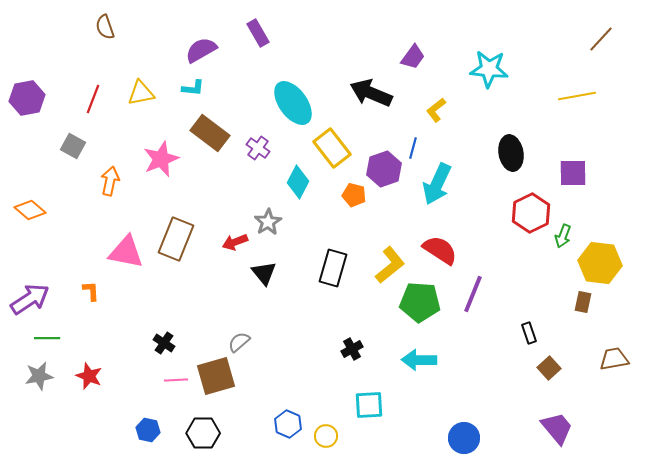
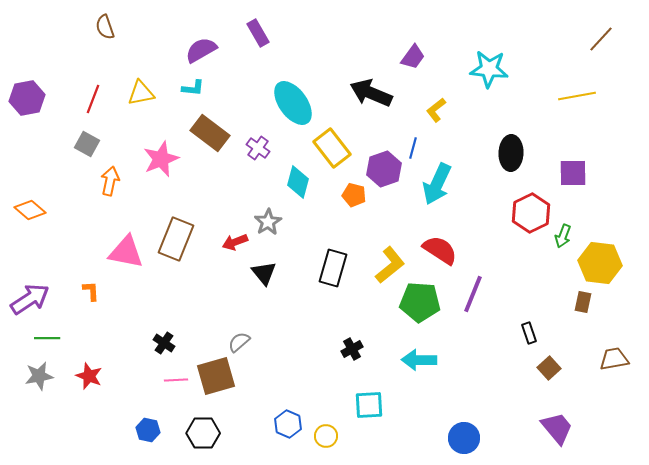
gray square at (73, 146): moved 14 px right, 2 px up
black ellipse at (511, 153): rotated 12 degrees clockwise
cyan diamond at (298, 182): rotated 12 degrees counterclockwise
